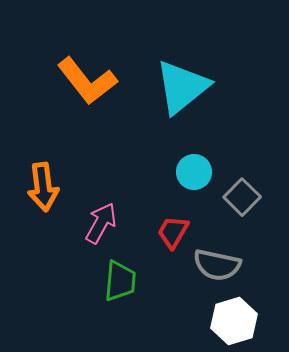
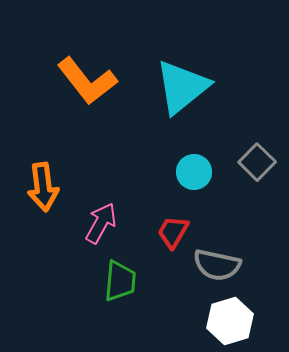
gray square: moved 15 px right, 35 px up
white hexagon: moved 4 px left
